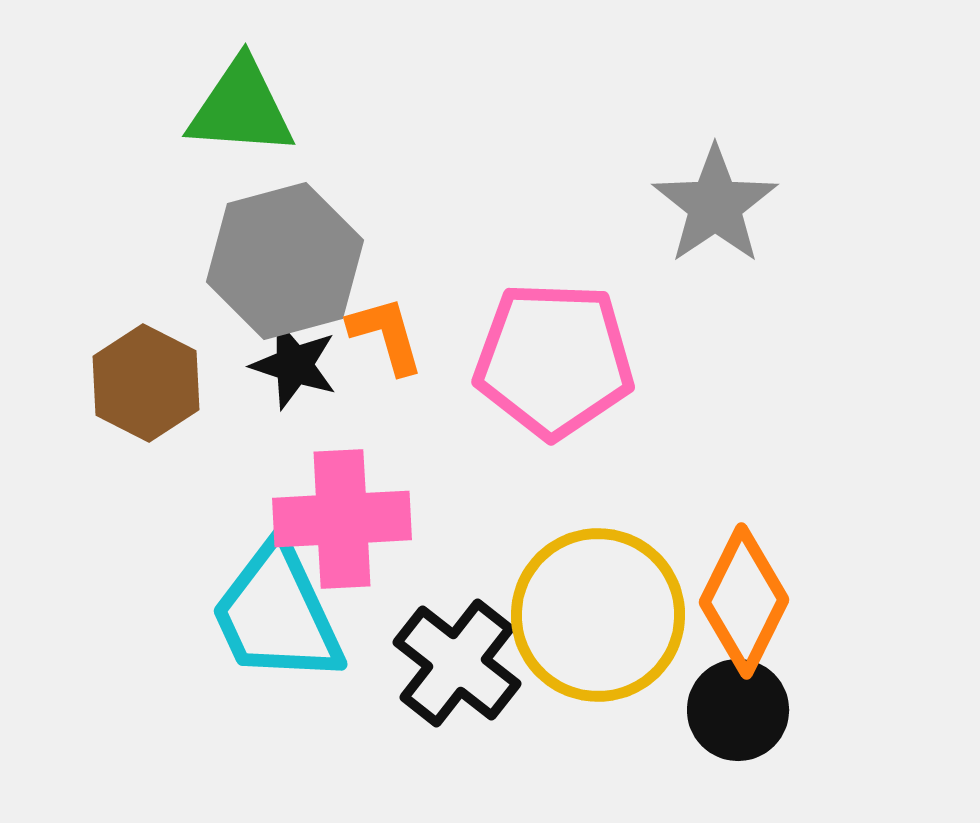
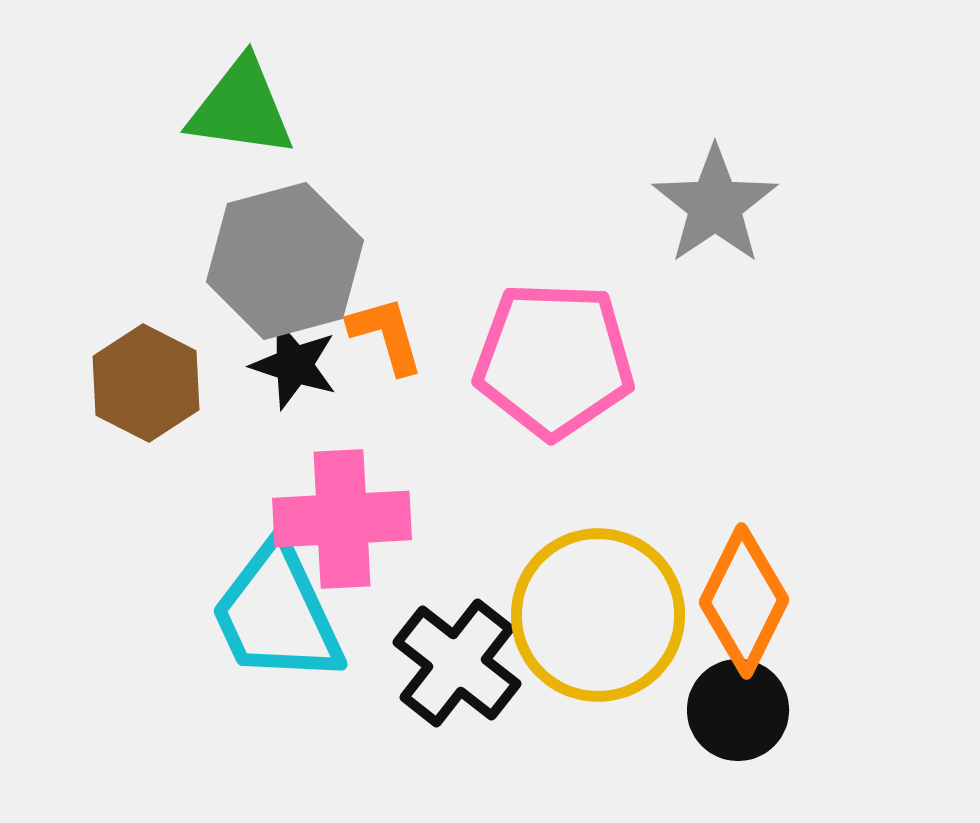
green triangle: rotated 4 degrees clockwise
